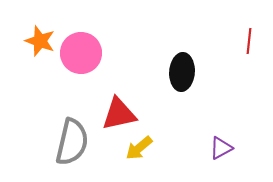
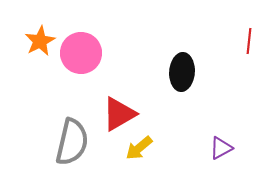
orange star: rotated 24 degrees clockwise
red triangle: rotated 18 degrees counterclockwise
